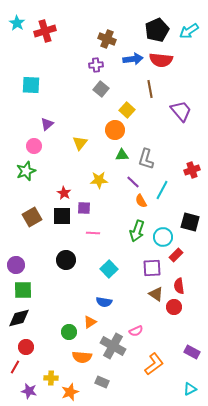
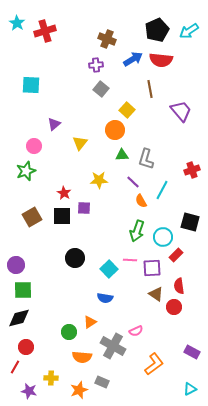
blue arrow at (133, 59): rotated 24 degrees counterclockwise
purple triangle at (47, 124): moved 7 px right
pink line at (93, 233): moved 37 px right, 27 px down
black circle at (66, 260): moved 9 px right, 2 px up
blue semicircle at (104, 302): moved 1 px right, 4 px up
orange star at (70, 392): moved 9 px right, 2 px up
